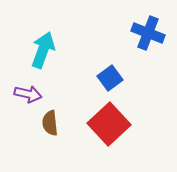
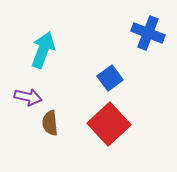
purple arrow: moved 3 px down
